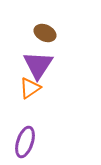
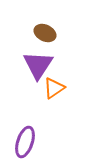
orange triangle: moved 24 px right
